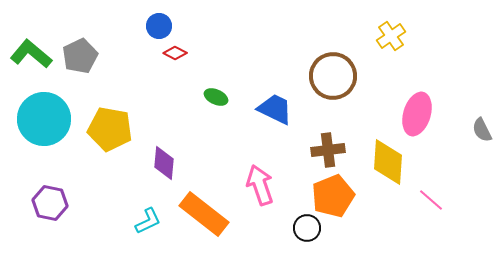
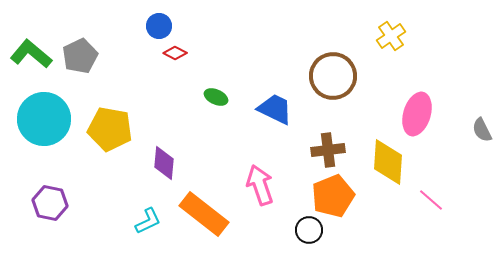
black circle: moved 2 px right, 2 px down
